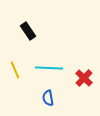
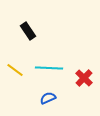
yellow line: rotated 30 degrees counterclockwise
blue semicircle: rotated 77 degrees clockwise
